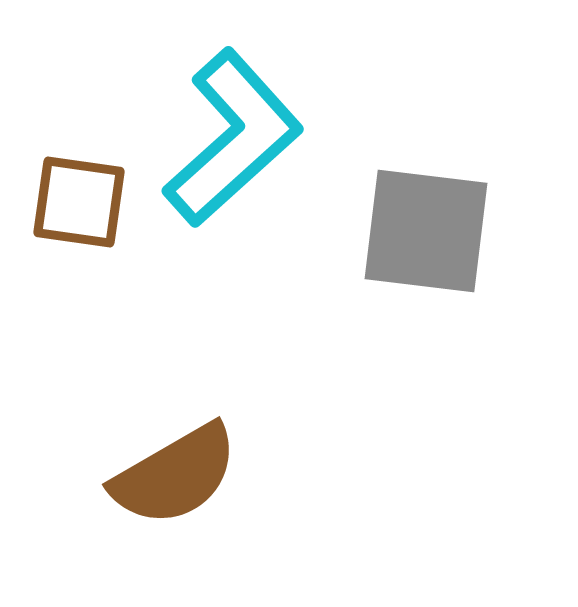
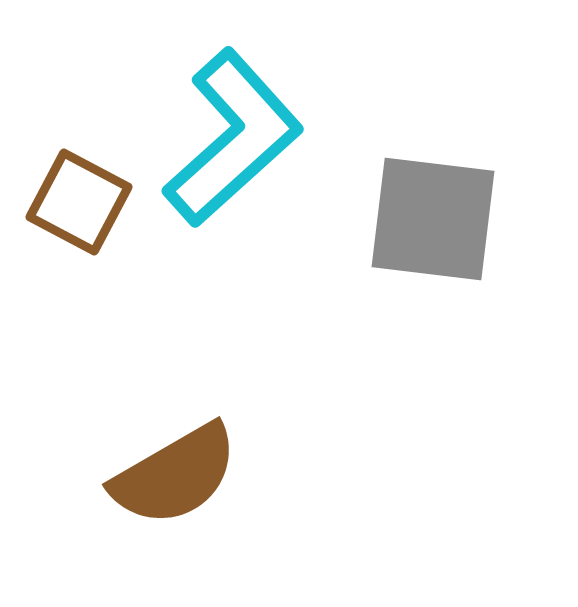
brown square: rotated 20 degrees clockwise
gray square: moved 7 px right, 12 px up
